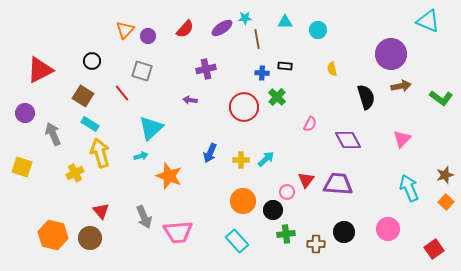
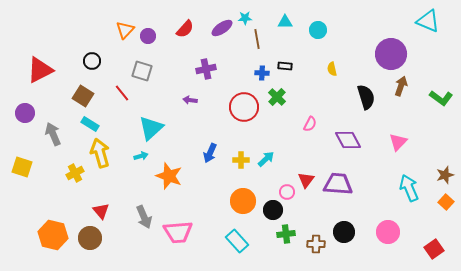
brown arrow at (401, 86): rotated 60 degrees counterclockwise
pink triangle at (402, 139): moved 4 px left, 3 px down
pink circle at (388, 229): moved 3 px down
